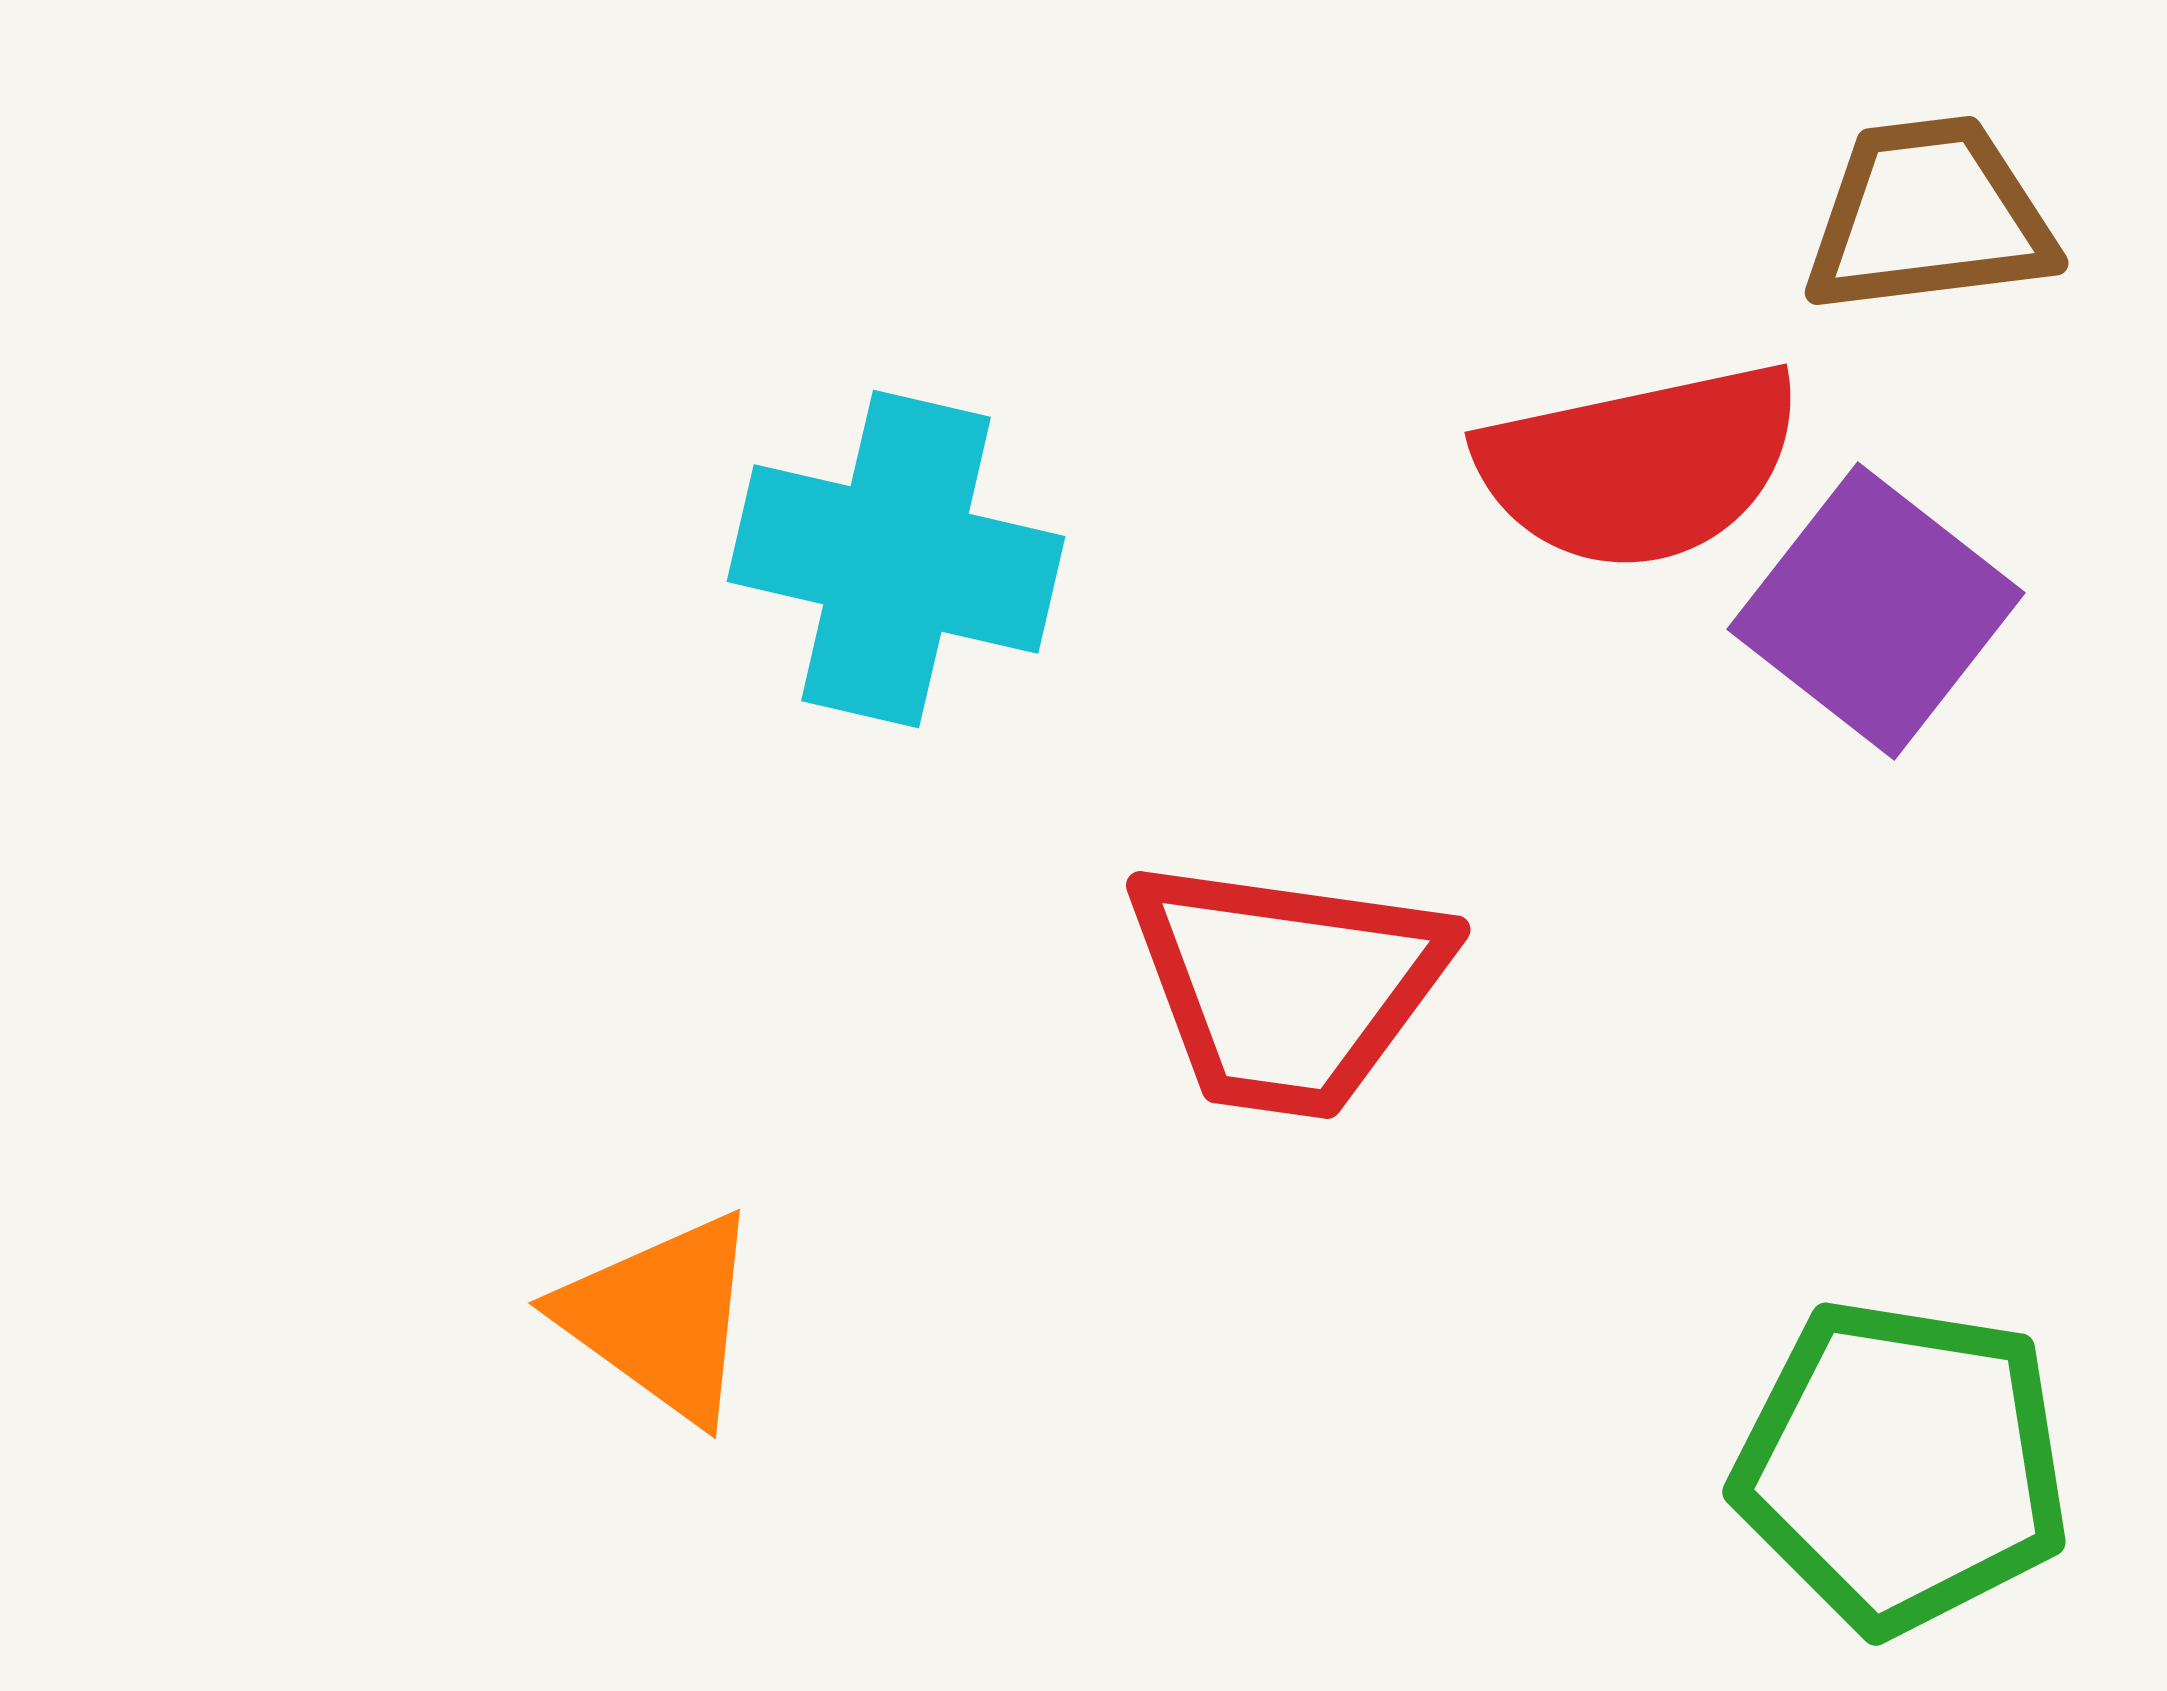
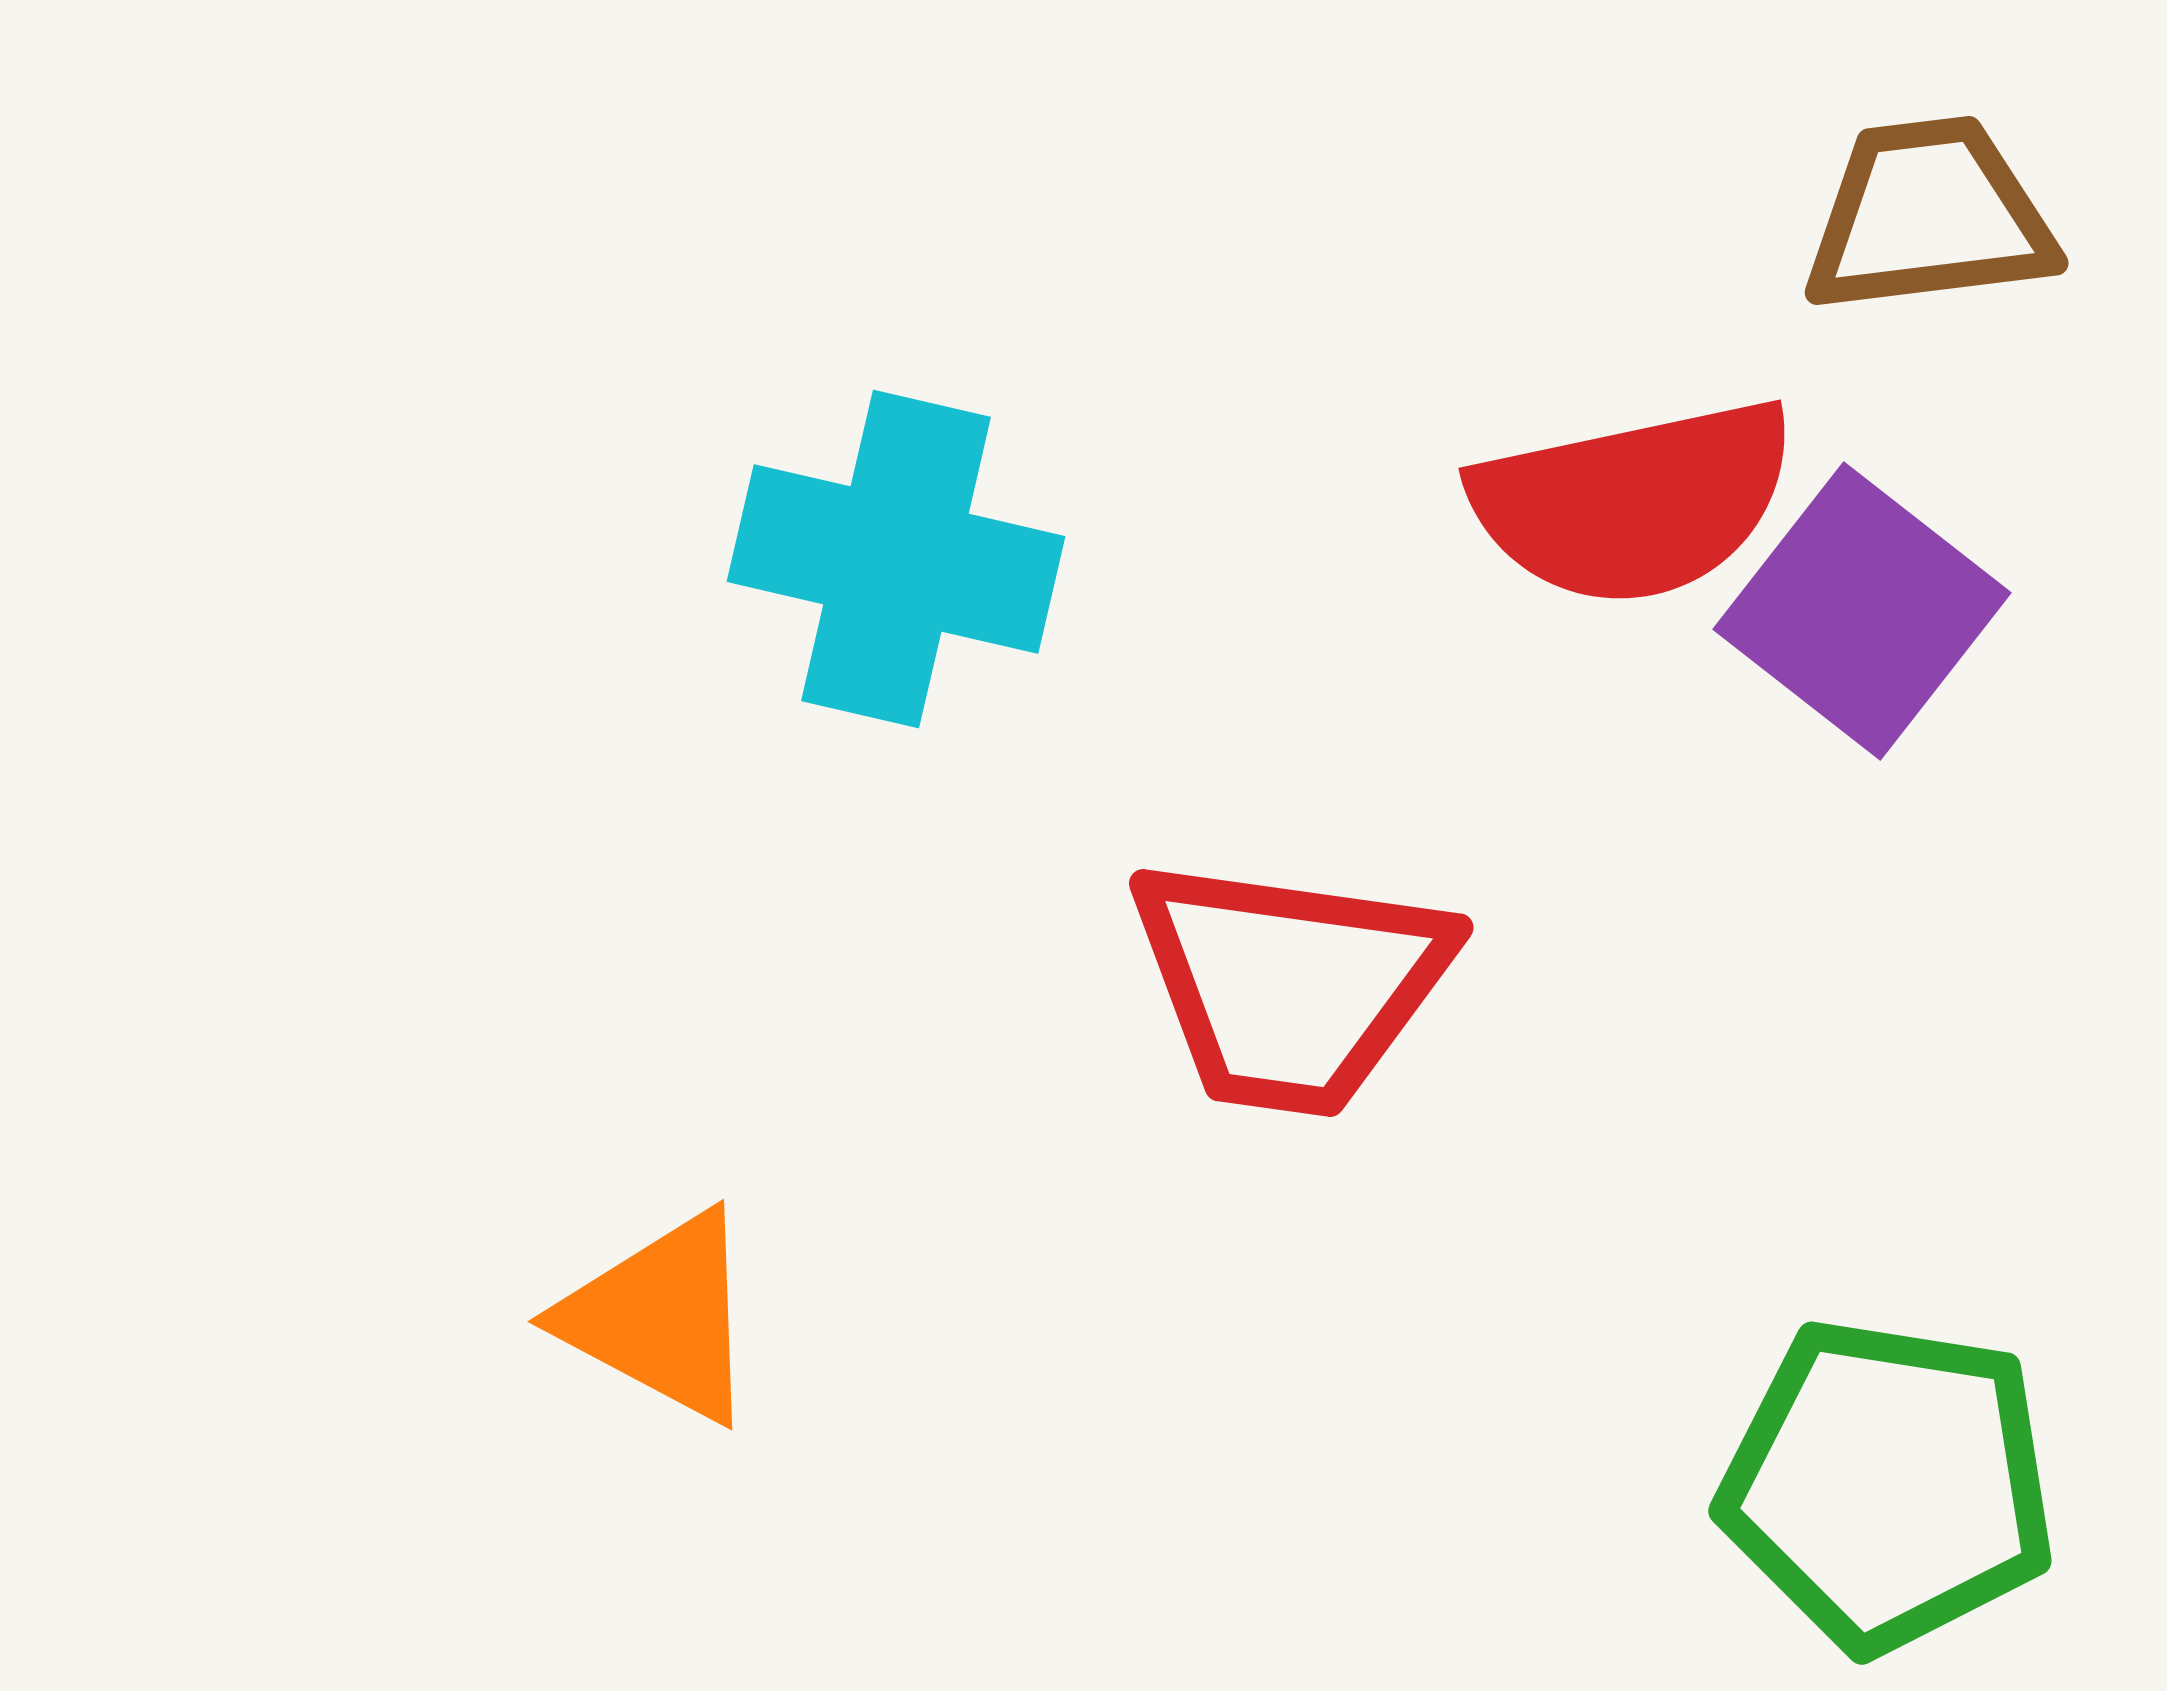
red semicircle: moved 6 px left, 36 px down
purple square: moved 14 px left
red trapezoid: moved 3 px right, 2 px up
orange triangle: rotated 8 degrees counterclockwise
green pentagon: moved 14 px left, 19 px down
